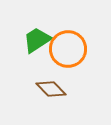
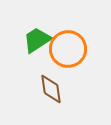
brown diamond: rotated 36 degrees clockwise
